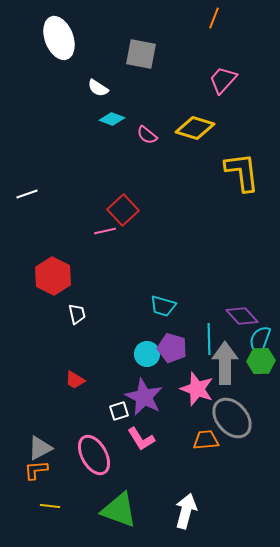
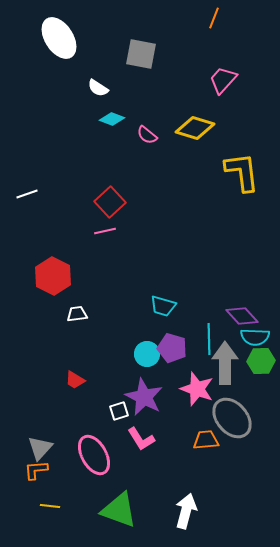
white ellipse: rotated 12 degrees counterclockwise
red square: moved 13 px left, 8 px up
white trapezoid: rotated 85 degrees counterclockwise
cyan semicircle: moved 5 px left, 3 px up; rotated 108 degrees counterclockwise
gray triangle: rotated 20 degrees counterclockwise
